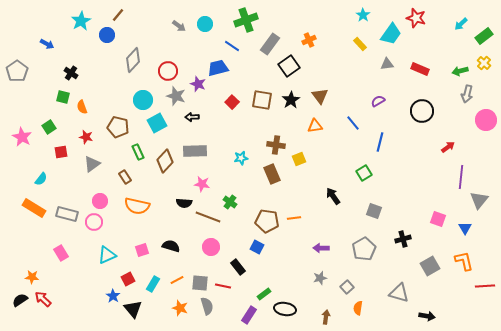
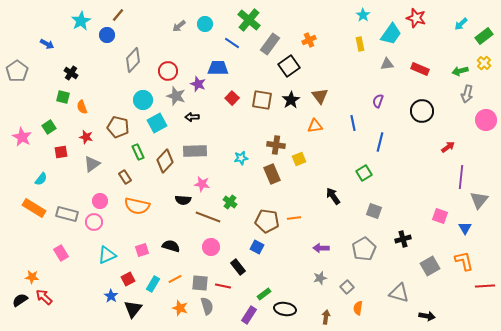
green cross at (246, 20): moved 3 px right; rotated 30 degrees counterclockwise
gray arrow at (179, 26): rotated 104 degrees clockwise
yellow rectangle at (360, 44): rotated 32 degrees clockwise
blue line at (232, 46): moved 3 px up
blue trapezoid at (218, 68): rotated 15 degrees clockwise
purple semicircle at (378, 101): rotated 40 degrees counterclockwise
red square at (232, 102): moved 4 px up
blue line at (353, 123): rotated 28 degrees clockwise
black semicircle at (184, 203): moved 1 px left, 3 px up
pink square at (438, 219): moved 2 px right, 3 px up
orange line at (177, 280): moved 2 px left, 1 px up
blue star at (113, 296): moved 2 px left
red arrow at (43, 299): moved 1 px right, 2 px up
black triangle at (133, 309): rotated 18 degrees clockwise
